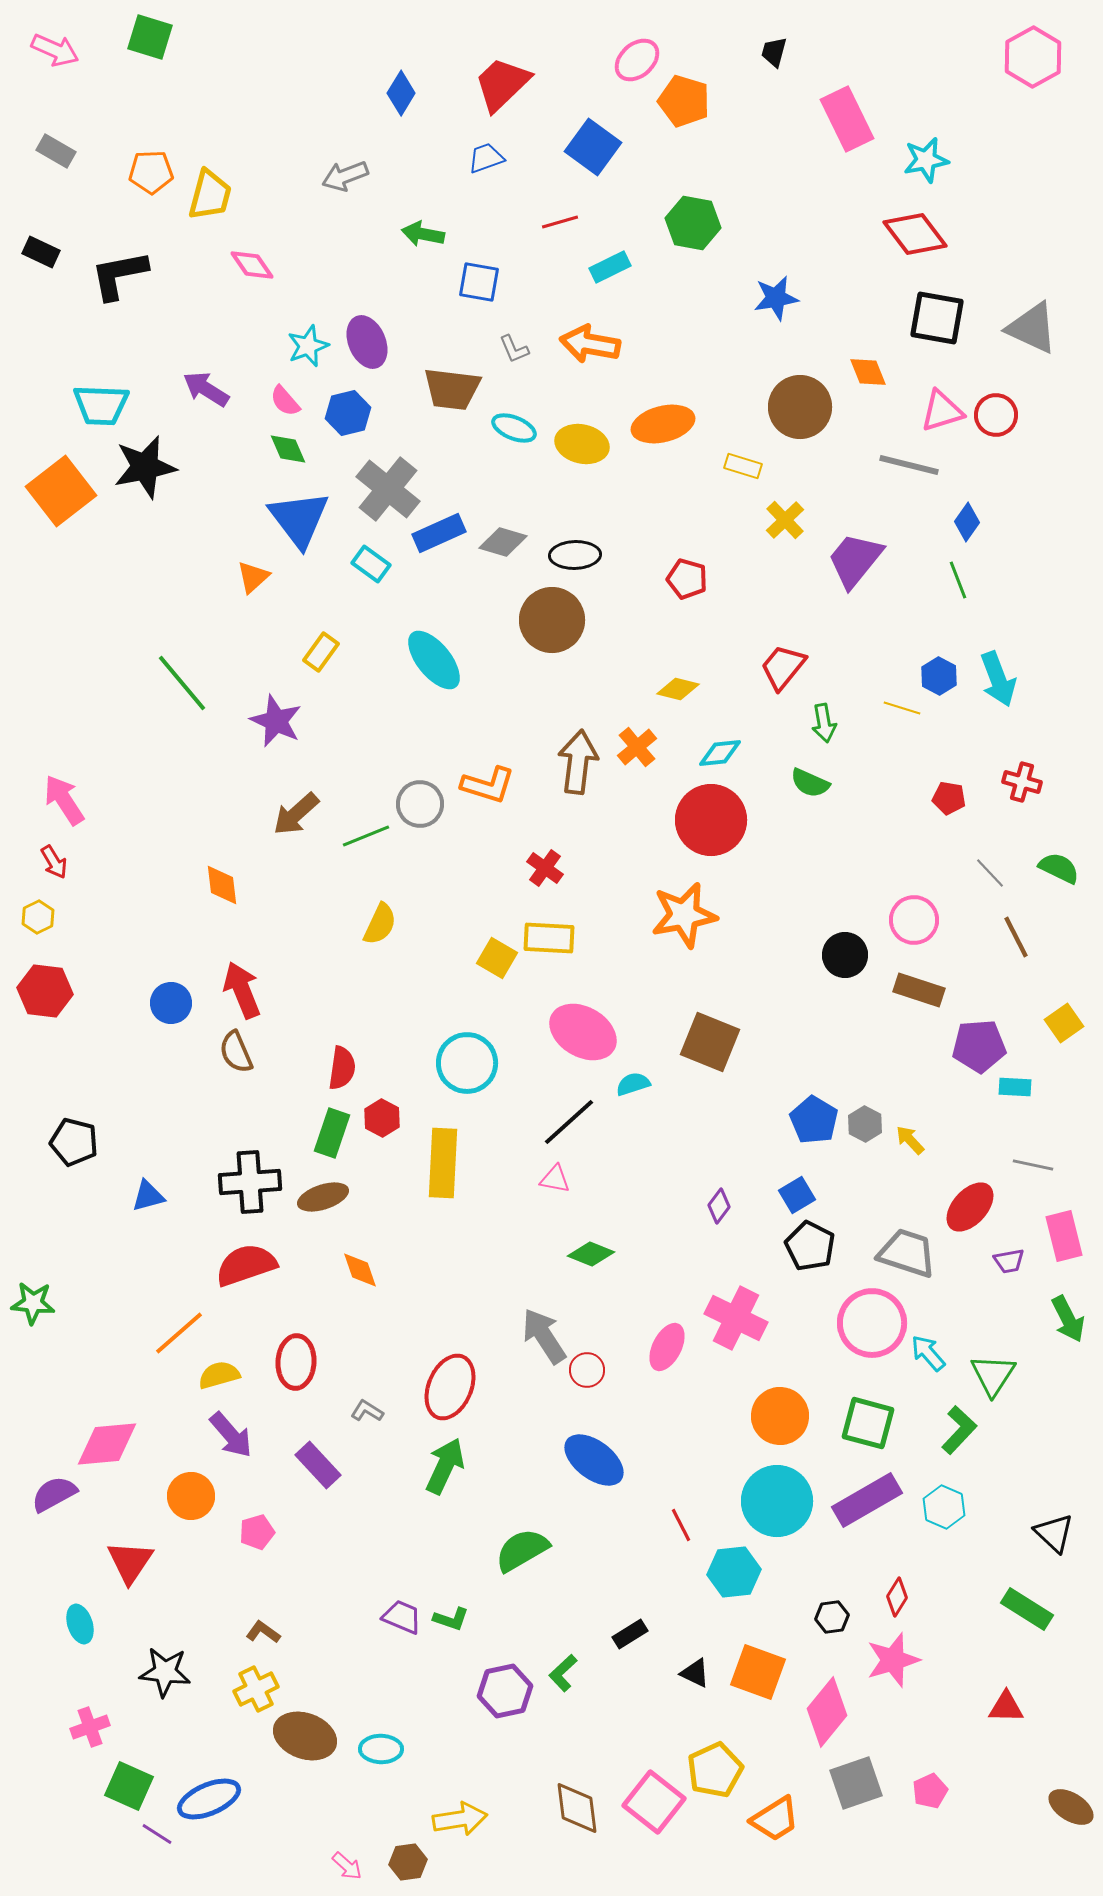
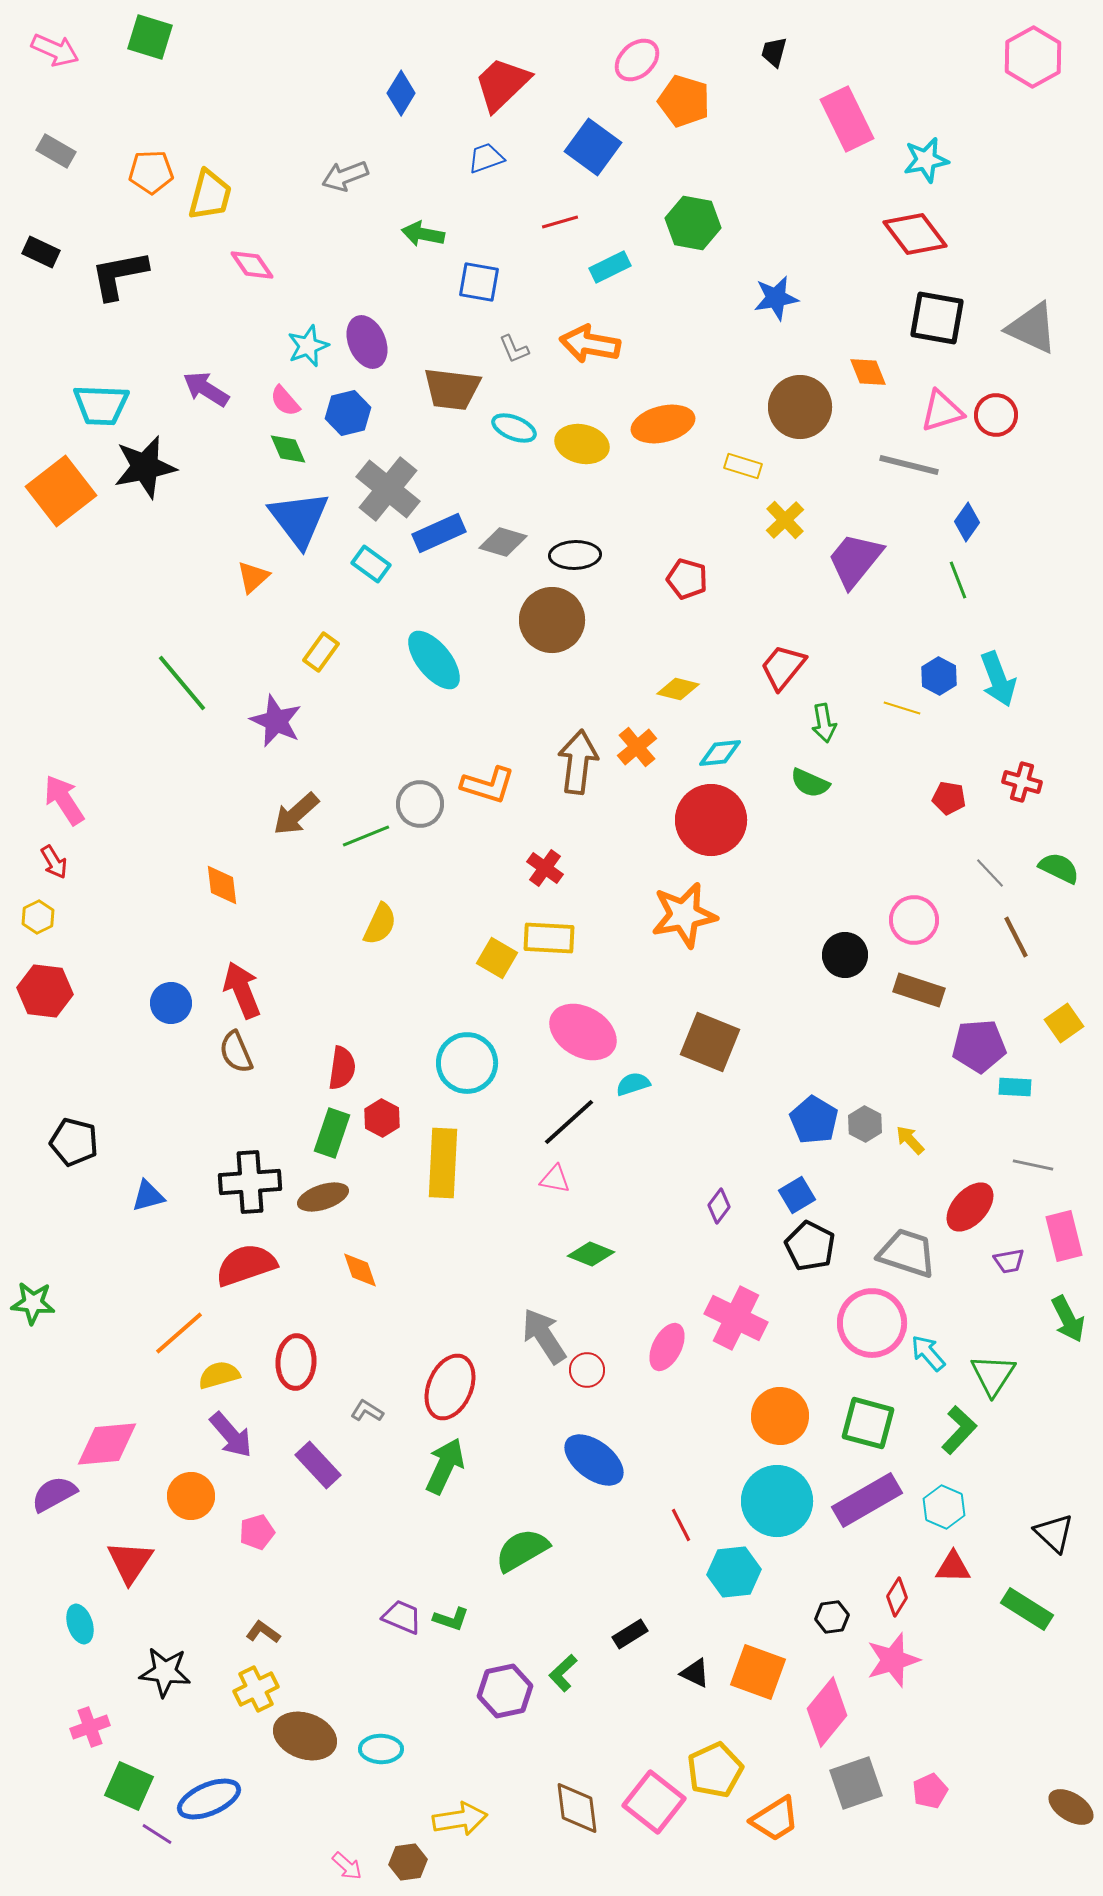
red triangle at (1006, 1707): moved 53 px left, 140 px up
